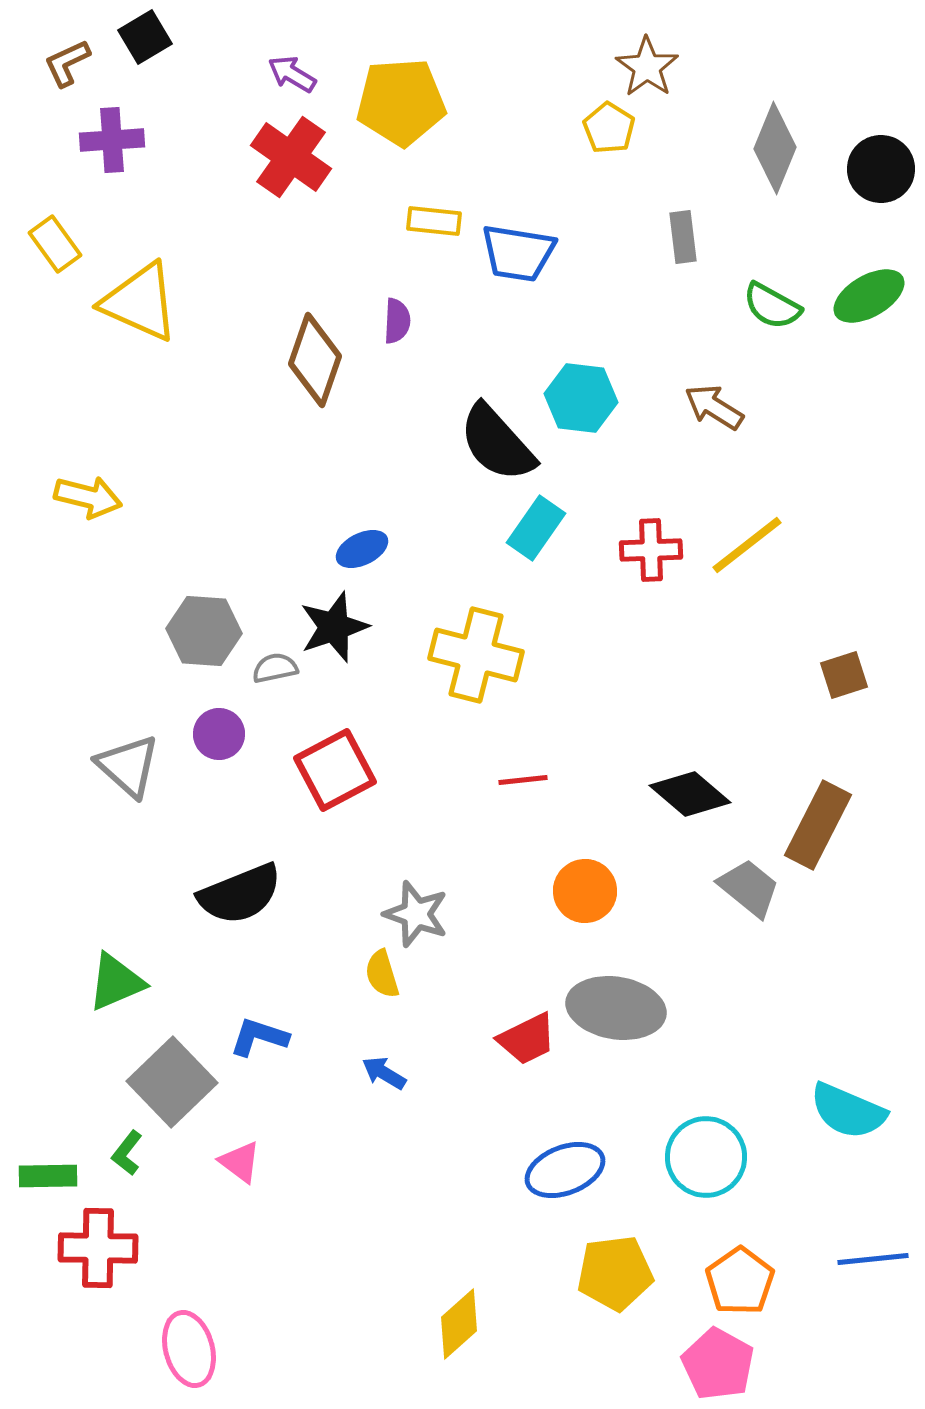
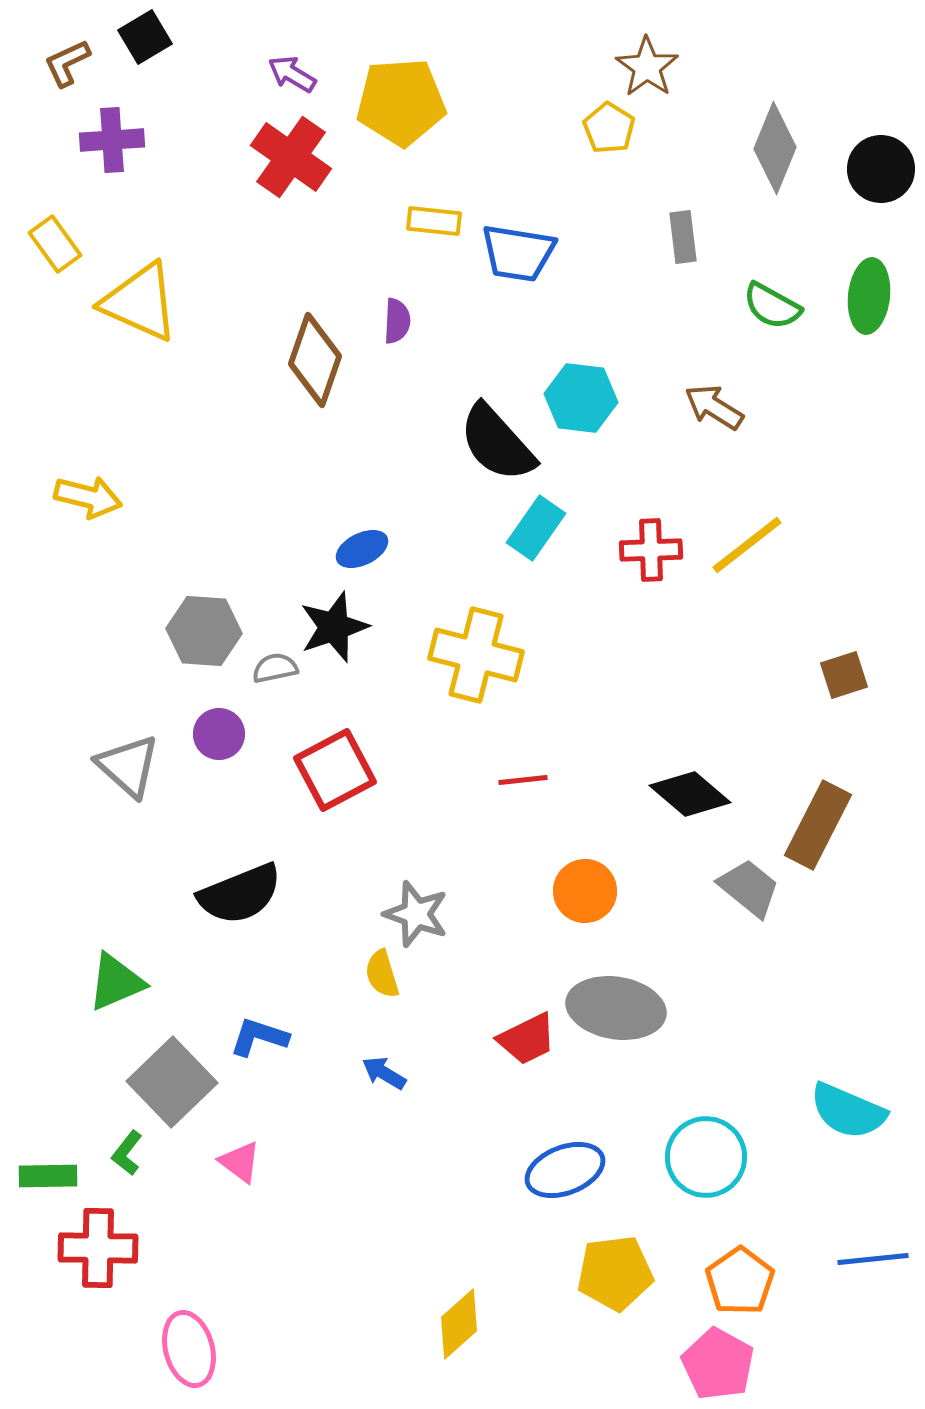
green ellipse at (869, 296): rotated 54 degrees counterclockwise
